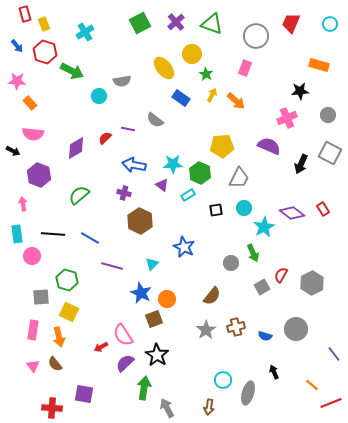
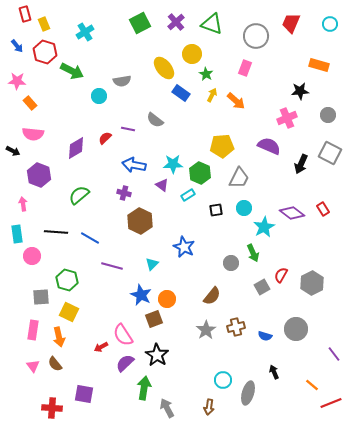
blue rectangle at (181, 98): moved 5 px up
black line at (53, 234): moved 3 px right, 2 px up
blue star at (141, 293): moved 2 px down
